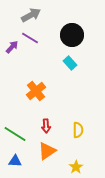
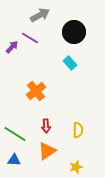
gray arrow: moved 9 px right
black circle: moved 2 px right, 3 px up
blue triangle: moved 1 px left, 1 px up
yellow star: rotated 16 degrees clockwise
